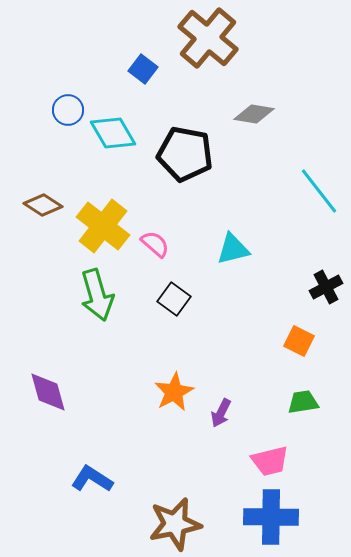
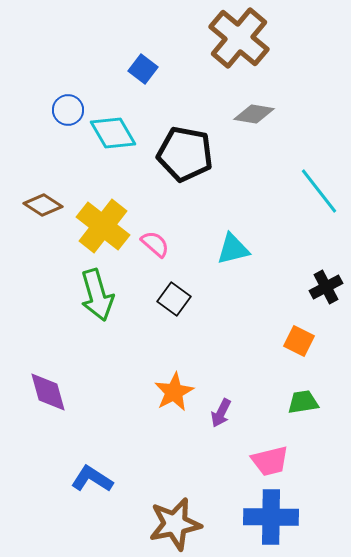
brown cross: moved 31 px right
